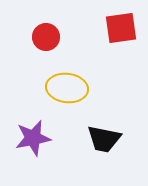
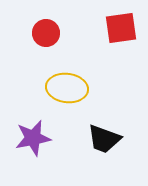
red circle: moved 4 px up
black trapezoid: rotated 9 degrees clockwise
